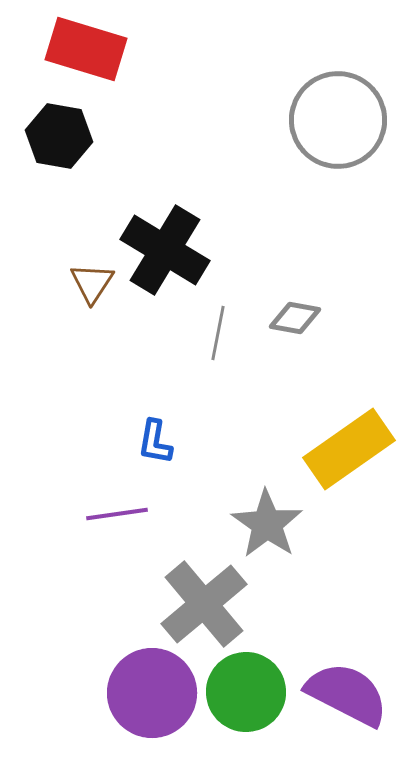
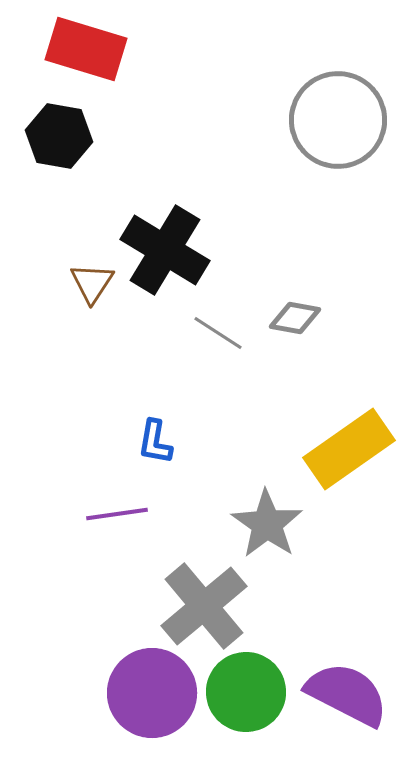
gray line: rotated 68 degrees counterclockwise
gray cross: moved 2 px down
